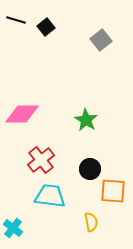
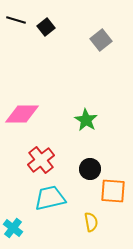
cyan trapezoid: moved 2 px down; rotated 20 degrees counterclockwise
